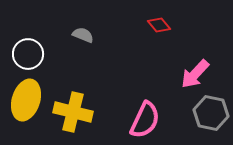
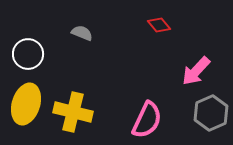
gray semicircle: moved 1 px left, 2 px up
pink arrow: moved 1 px right, 3 px up
yellow ellipse: moved 4 px down
gray hexagon: rotated 24 degrees clockwise
pink semicircle: moved 2 px right
